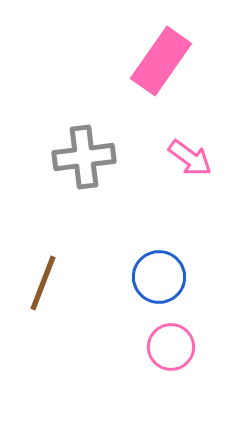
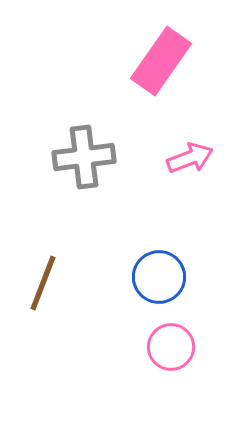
pink arrow: rotated 57 degrees counterclockwise
